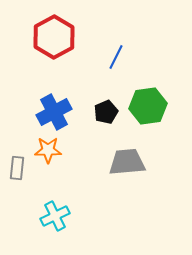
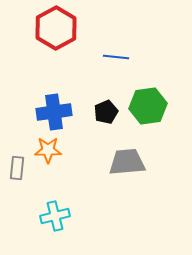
red hexagon: moved 2 px right, 9 px up
blue line: rotated 70 degrees clockwise
blue cross: rotated 20 degrees clockwise
cyan cross: rotated 12 degrees clockwise
